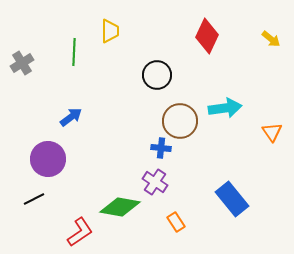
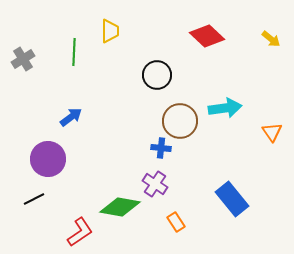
red diamond: rotated 72 degrees counterclockwise
gray cross: moved 1 px right, 4 px up
purple cross: moved 2 px down
